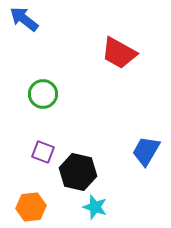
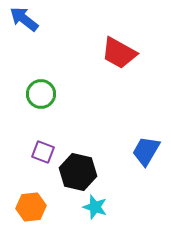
green circle: moved 2 px left
